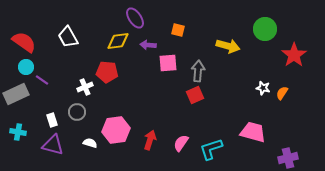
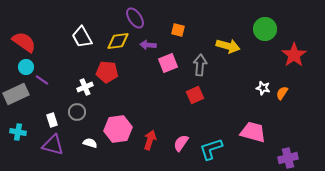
white trapezoid: moved 14 px right
pink square: rotated 18 degrees counterclockwise
gray arrow: moved 2 px right, 6 px up
pink hexagon: moved 2 px right, 1 px up
